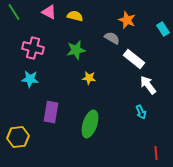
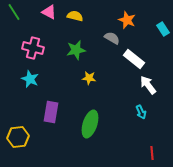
cyan star: rotated 18 degrees clockwise
red line: moved 4 px left
